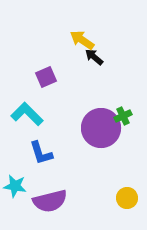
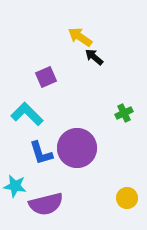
yellow arrow: moved 2 px left, 3 px up
green cross: moved 1 px right, 3 px up
purple circle: moved 24 px left, 20 px down
purple semicircle: moved 4 px left, 3 px down
